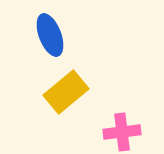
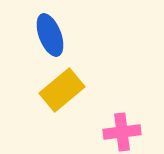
yellow rectangle: moved 4 px left, 2 px up
